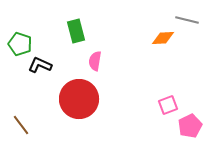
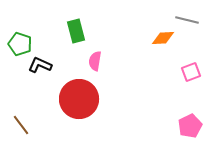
pink square: moved 23 px right, 33 px up
